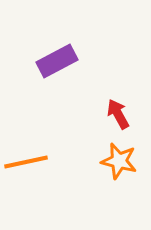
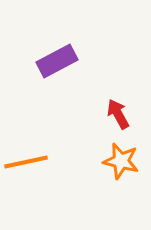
orange star: moved 2 px right
